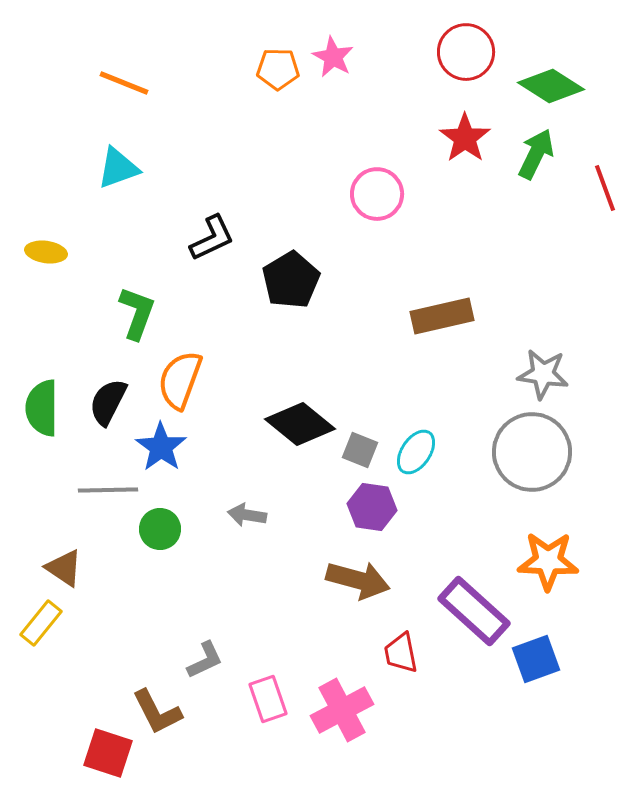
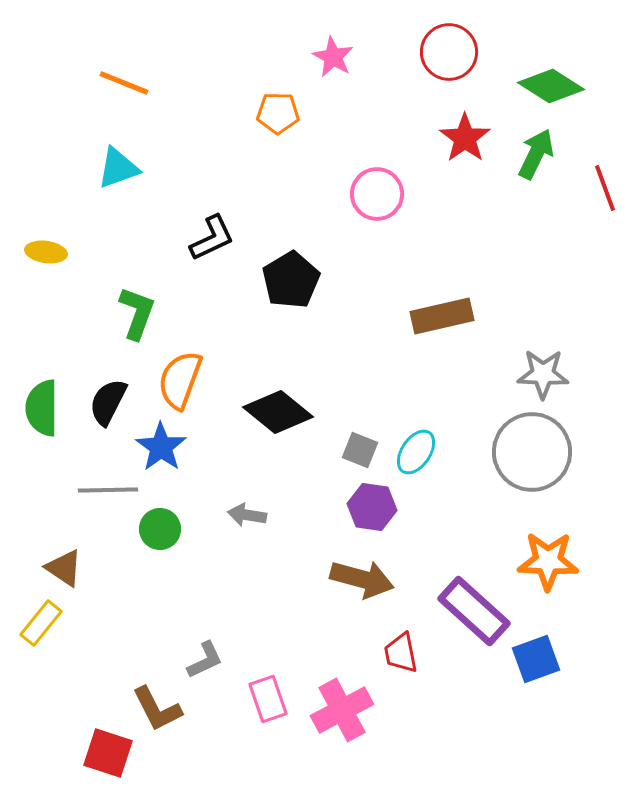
red circle: moved 17 px left
orange pentagon: moved 44 px down
gray star: rotated 6 degrees counterclockwise
black diamond: moved 22 px left, 12 px up
brown arrow: moved 4 px right, 1 px up
brown L-shape: moved 3 px up
